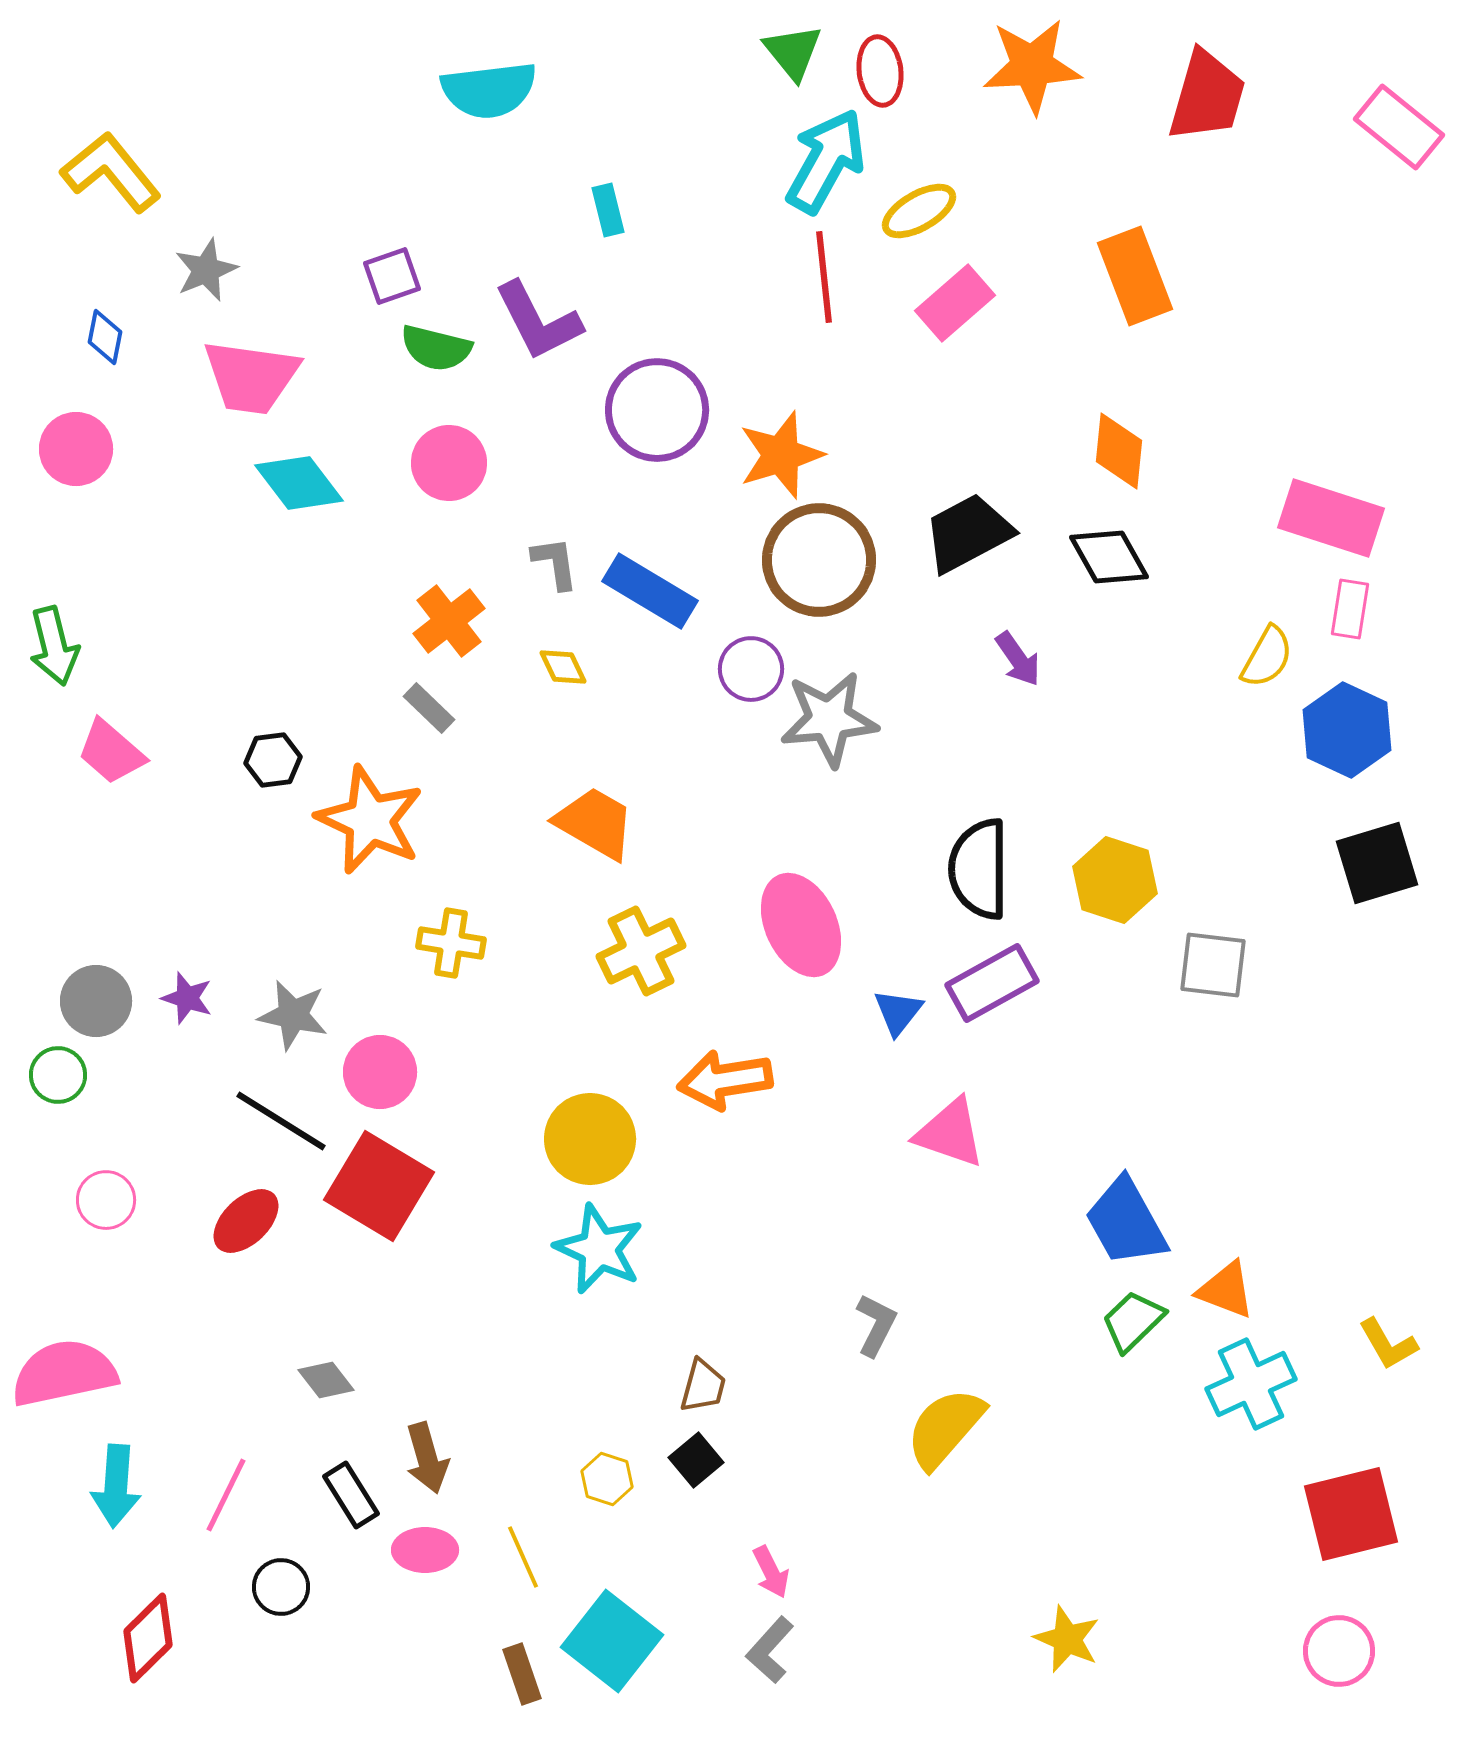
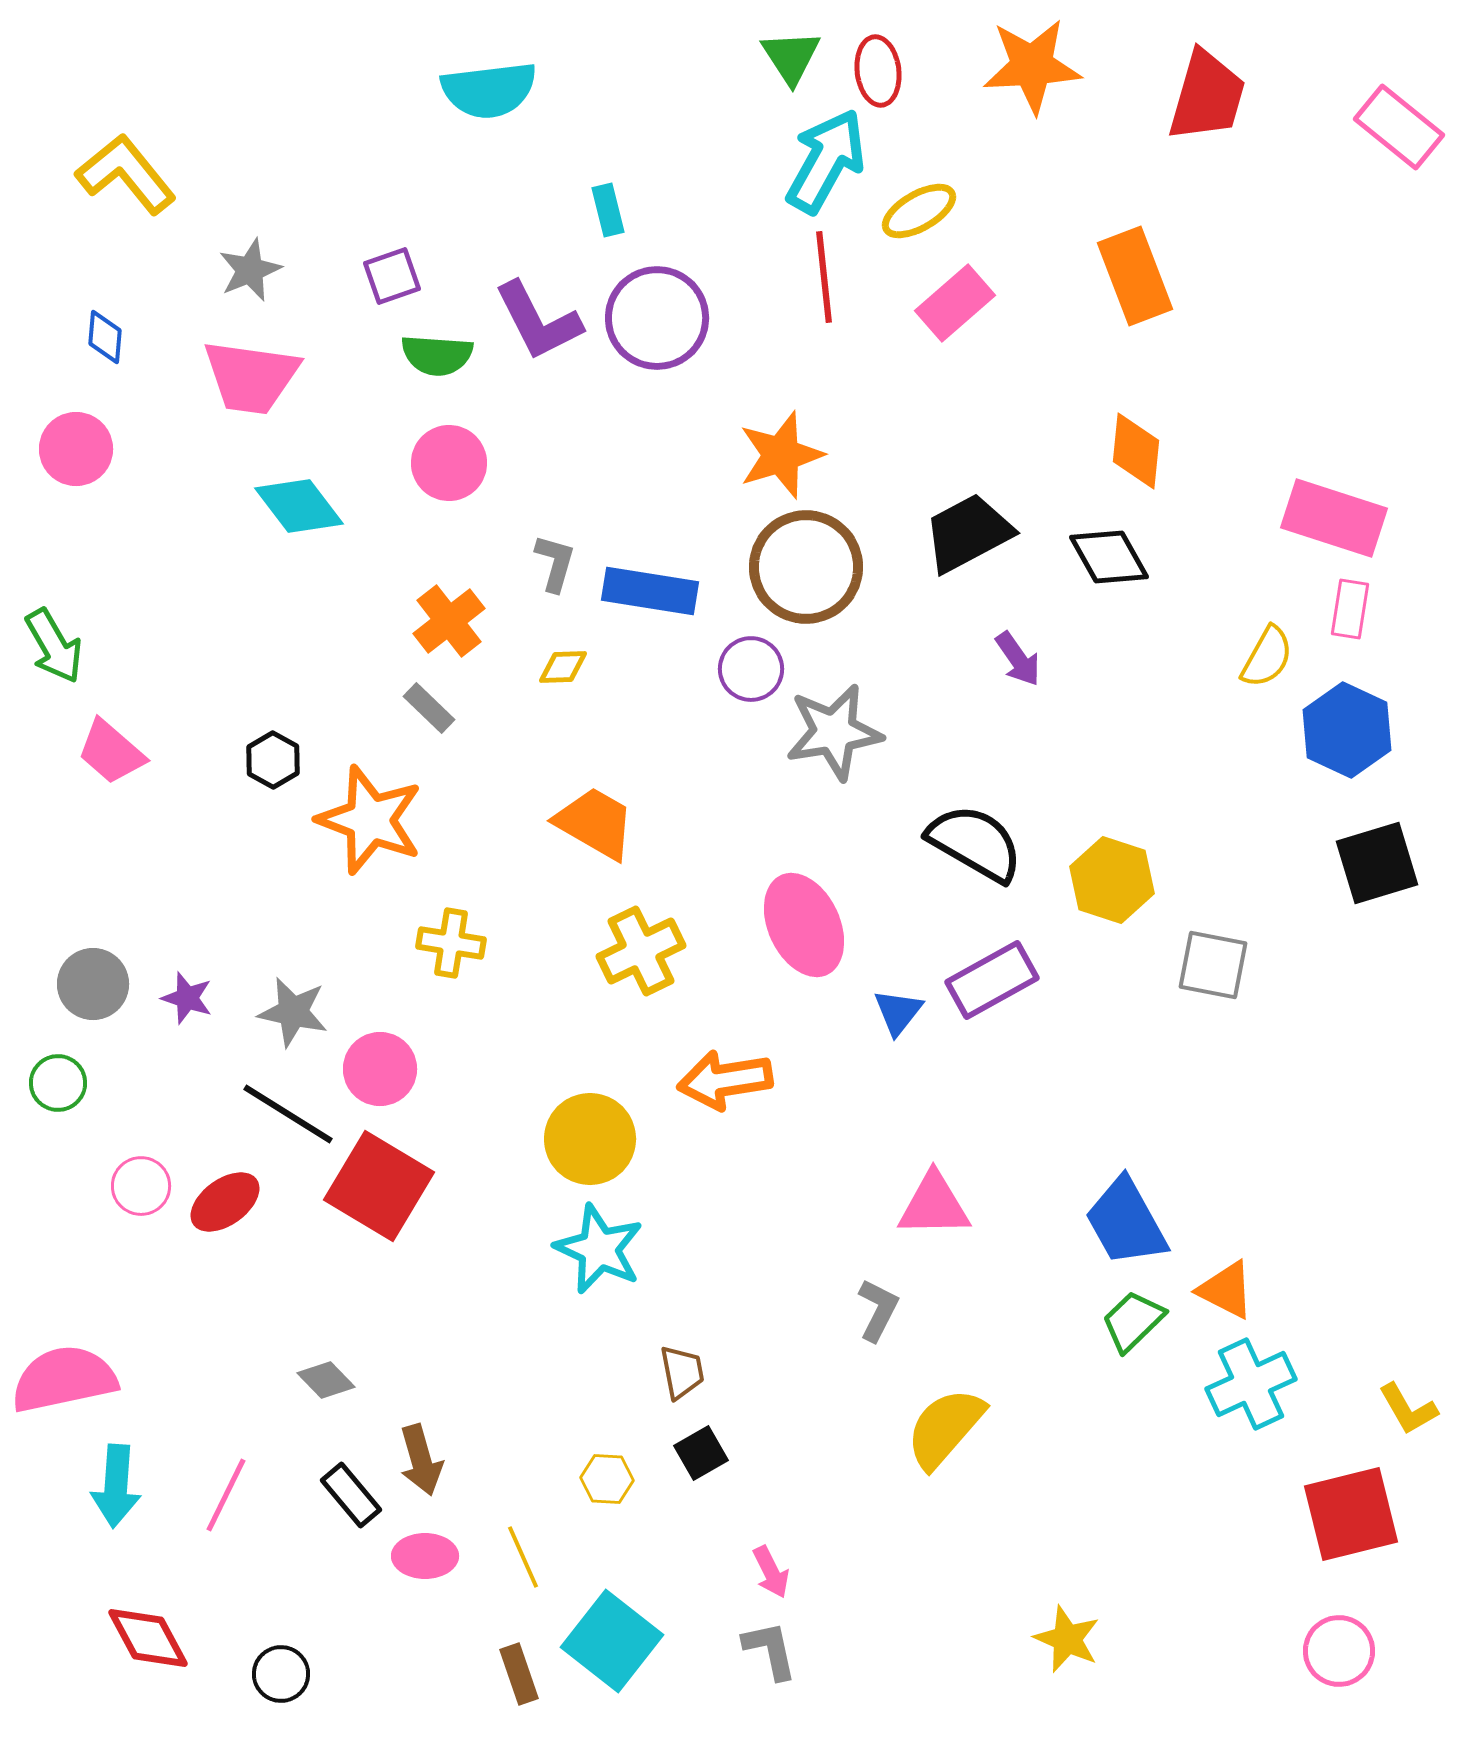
green triangle at (793, 52): moved 2 px left, 5 px down; rotated 6 degrees clockwise
red ellipse at (880, 71): moved 2 px left
yellow L-shape at (111, 172): moved 15 px right, 2 px down
gray star at (206, 270): moved 44 px right
blue diamond at (105, 337): rotated 6 degrees counterclockwise
green semicircle at (436, 348): moved 1 px right, 7 px down; rotated 10 degrees counterclockwise
purple circle at (657, 410): moved 92 px up
orange diamond at (1119, 451): moved 17 px right
cyan diamond at (299, 483): moved 23 px down
pink rectangle at (1331, 518): moved 3 px right
brown circle at (819, 560): moved 13 px left, 7 px down
gray L-shape at (555, 563): rotated 24 degrees clockwise
blue rectangle at (650, 591): rotated 22 degrees counterclockwise
green arrow at (54, 646): rotated 16 degrees counterclockwise
yellow diamond at (563, 667): rotated 66 degrees counterclockwise
gray star at (829, 719): moved 5 px right, 13 px down; rotated 4 degrees counterclockwise
black hexagon at (273, 760): rotated 24 degrees counterclockwise
orange star at (370, 820): rotated 4 degrees counterclockwise
black semicircle at (979, 869): moved 4 px left, 26 px up; rotated 120 degrees clockwise
yellow hexagon at (1115, 880): moved 3 px left
pink ellipse at (801, 925): moved 3 px right
gray square at (1213, 965): rotated 4 degrees clockwise
purple rectangle at (992, 983): moved 3 px up
gray circle at (96, 1001): moved 3 px left, 17 px up
gray star at (293, 1015): moved 3 px up
pink circle at (380, 1072): moved 3 px up
green circle at (58, 1075): moved 8 px down
black line at (281, 1121): moved 7 px right, 7 px up
pink triangle at (950, 1133): moved 16 px left, 72 px down; rotated 20 degrees counterclockwise
pink circle at (106, 1200): moved 35 px right, 14 px up
red ellipse at (246, 1221): moved 21 px left, 19 px up; rotated 8 degrees clockwise
orange triangle at (1226, 1290): rotated 6 degrees clockwise
gray L-shape at (876, 1325): moved 2 px right, 15 px up
yellow L-shape at (1388, 1344): moved 20 px right, 65 px down
pink semicircle at (64, 1373): moved 6 px down
gray diamond at (326, 1380): rotated 6 degrees counterclockwise
brown trapezoid at (703, 1386): moved 21 px left, 14 px up; rotated 26 degrees counterclockwise
brown arrow at (427, 1458): moved 6 px left, 2 px down
black square at (696, 1460): moved 5 px right, 7 px up; rotated 10 degrees clockwise
yellow hexagon at (607, 1479): rotated 15 degrees counterclockwise
black rectangle at (351, 1495): rotated 8 degrees counterclockwise
pink ellipse at (425, 1550): moved 6 px down
black circle at (281, 1587): moved 87 px down
red diamond at (148, 1638): rotated 74 degrees counterclockwise
gray L-shape at (770, 1650): rotated 126 degrees clockwise
brown rectangle at (522, 1674): moved 3 px left
